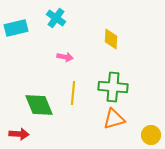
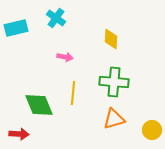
green cross: moved 1 px right, 5 px up
yellow circle: moved 1 px right, 5 px up
